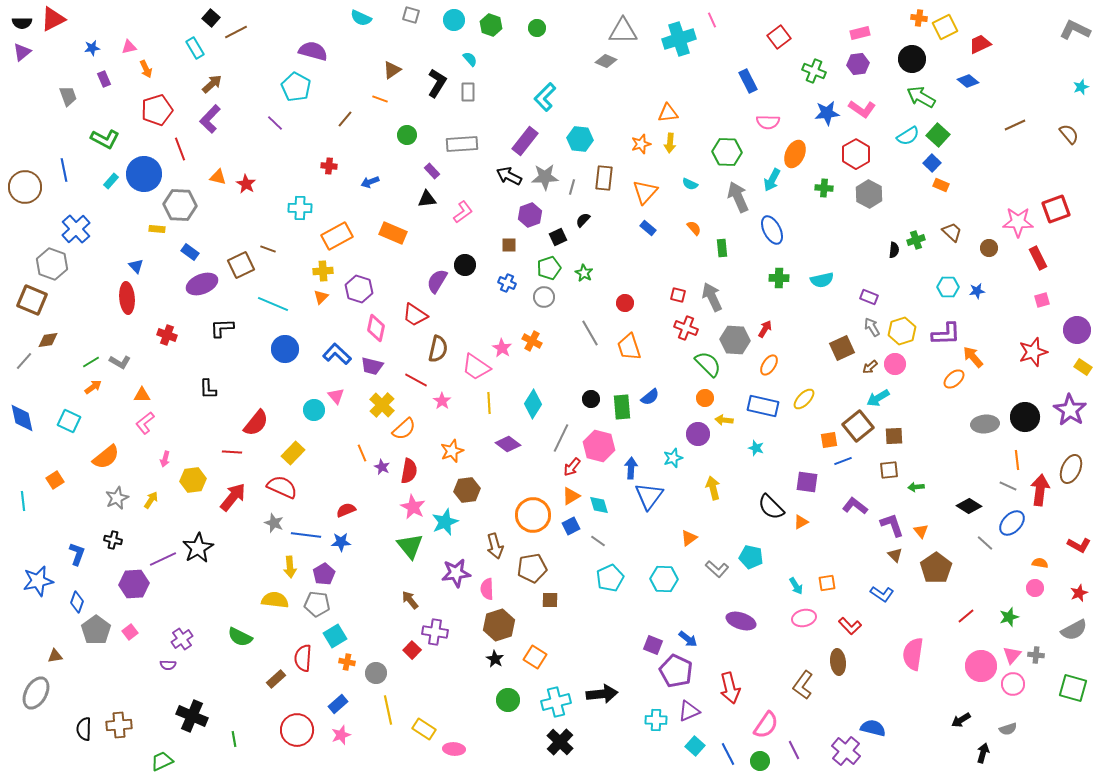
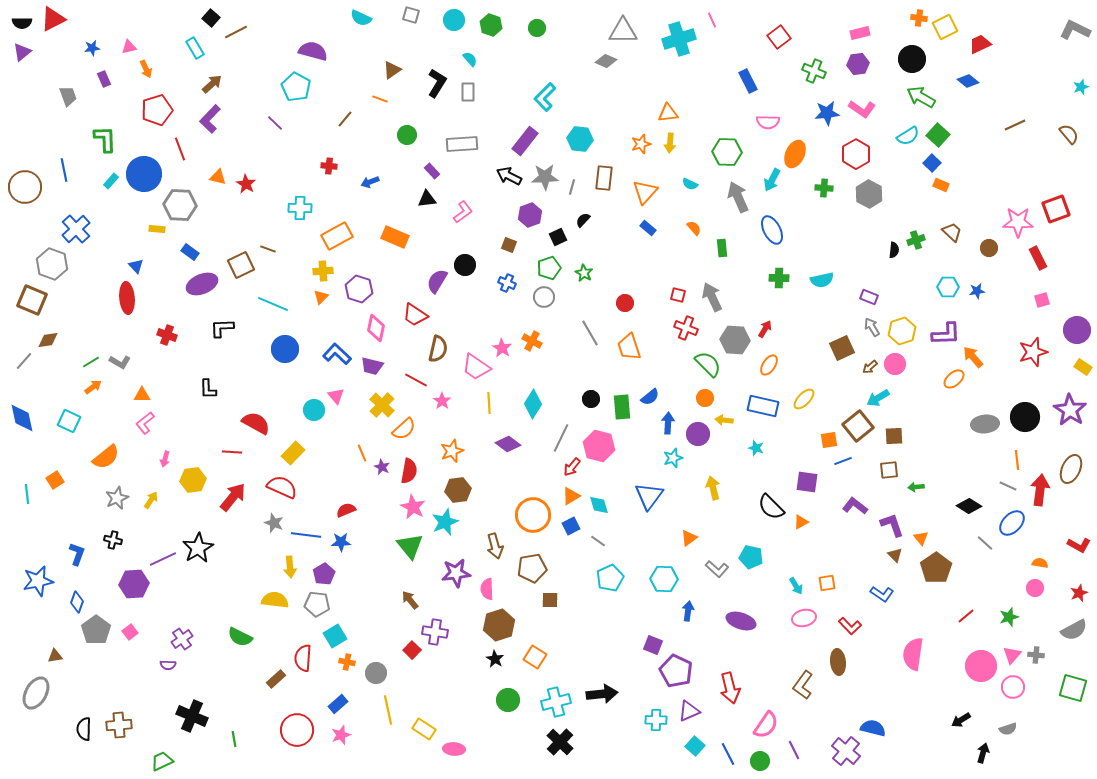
green L-shape at (105, 139): rotated 120 degrees counterclockwise
orange rectangle at (393, 233): moved 2 px right, 4 px down
brown square at (509, 245): rotated 21 degrees clockwise
red semicircle at (256, 423): rotated 100 degrees counterclockwise
blue arrow at (631, 468): moved 37 px right, 45 px up
brown hexagon at (467, 490): moved 9 px left
cyan line at (23, 501): moved 4 px right, 7 px up
orange triangle at (921, 531): moved 7 px down
blue arrow at (688, 639): moved 28 px up; rotated 120 degrees counterclockwise
pink circle at (1013, 684): moved 3 px down
